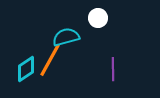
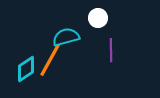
purple line: moved 2 px left, 19 px up
